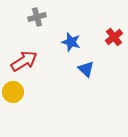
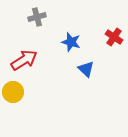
red cross: rotated 18 degrees counterclockwise
red arrow: moved 1 px up
